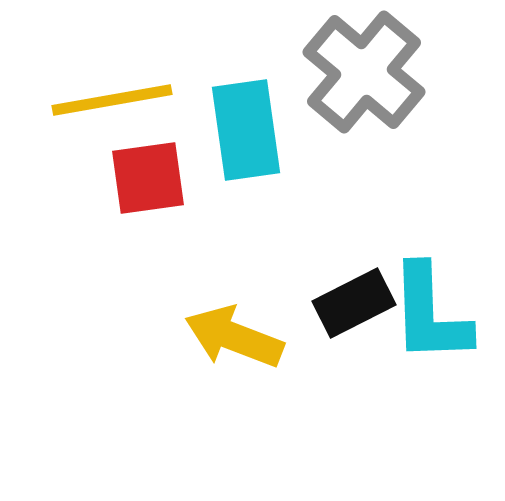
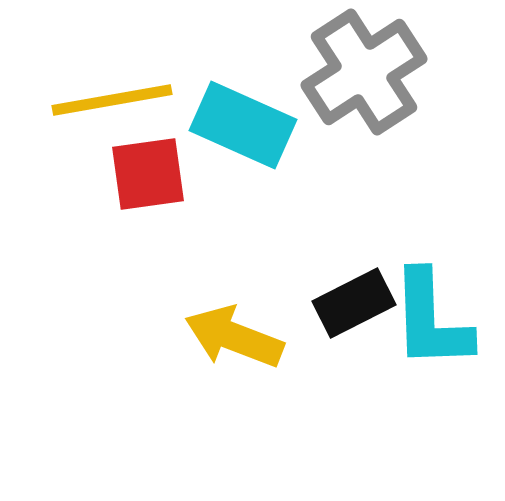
gray cross: rotated 17 degrees clockwise
cyan rectangle: moved 3 px left, 5 px up; rotated 58 degrees counterclockwise
red square: moved 4 px up
cyan L-shape: moved 1 px right, 6 px down
